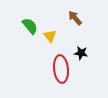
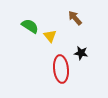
green semicircle: rotated 18 degrees counterclockwise
